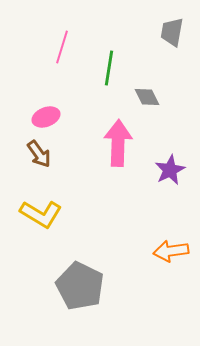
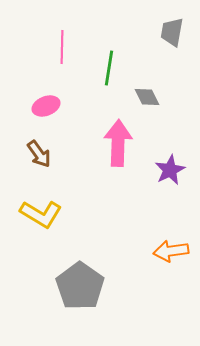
pink line: rotated 16 degrees counterclockwise
pink ellipse: moved 11 px up
gray pentagon: rotated 9 degrees clockwise
